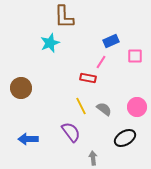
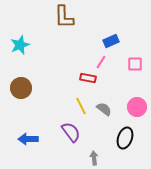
cyan star: moved 30 px left, 2 px down
pink square: moved 8 px down
black ellipse: rotated 40 degrees counterclockwise
gray arrow: moved 1 px right
